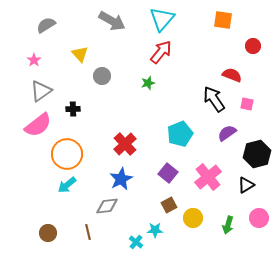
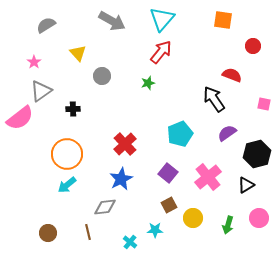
yellow triangle: moved 2 px left, 1 px up
pink star: moved 2 px down
pink square: moved 17 px right
pink semicircle: moved 18 px left, 7 px up
gray diamond: moved 2 px left, 1 px down
cyan cross: moved 6 px left
